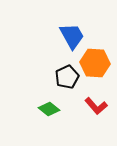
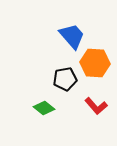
blue trapezoid: rotated 12 degrees counterclockwise
black pentagon: moved 2 px left, 2 px down; rotated 15 degrees clockwise
green diamond: moved 5 px left, 1 px up
